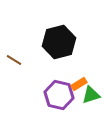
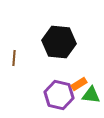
black hexagon: rotated 20 degrees clockwise
brown line: moved 2 px up; rotated 63 degrees clockwise
green triangle: rotated 24 degrees clockwise
